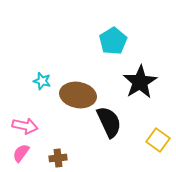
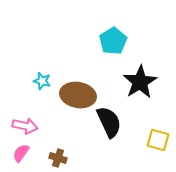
yellow square: rotated 20 degrees counterclockwise
brown cross: rotated 24 degrees clockwise
